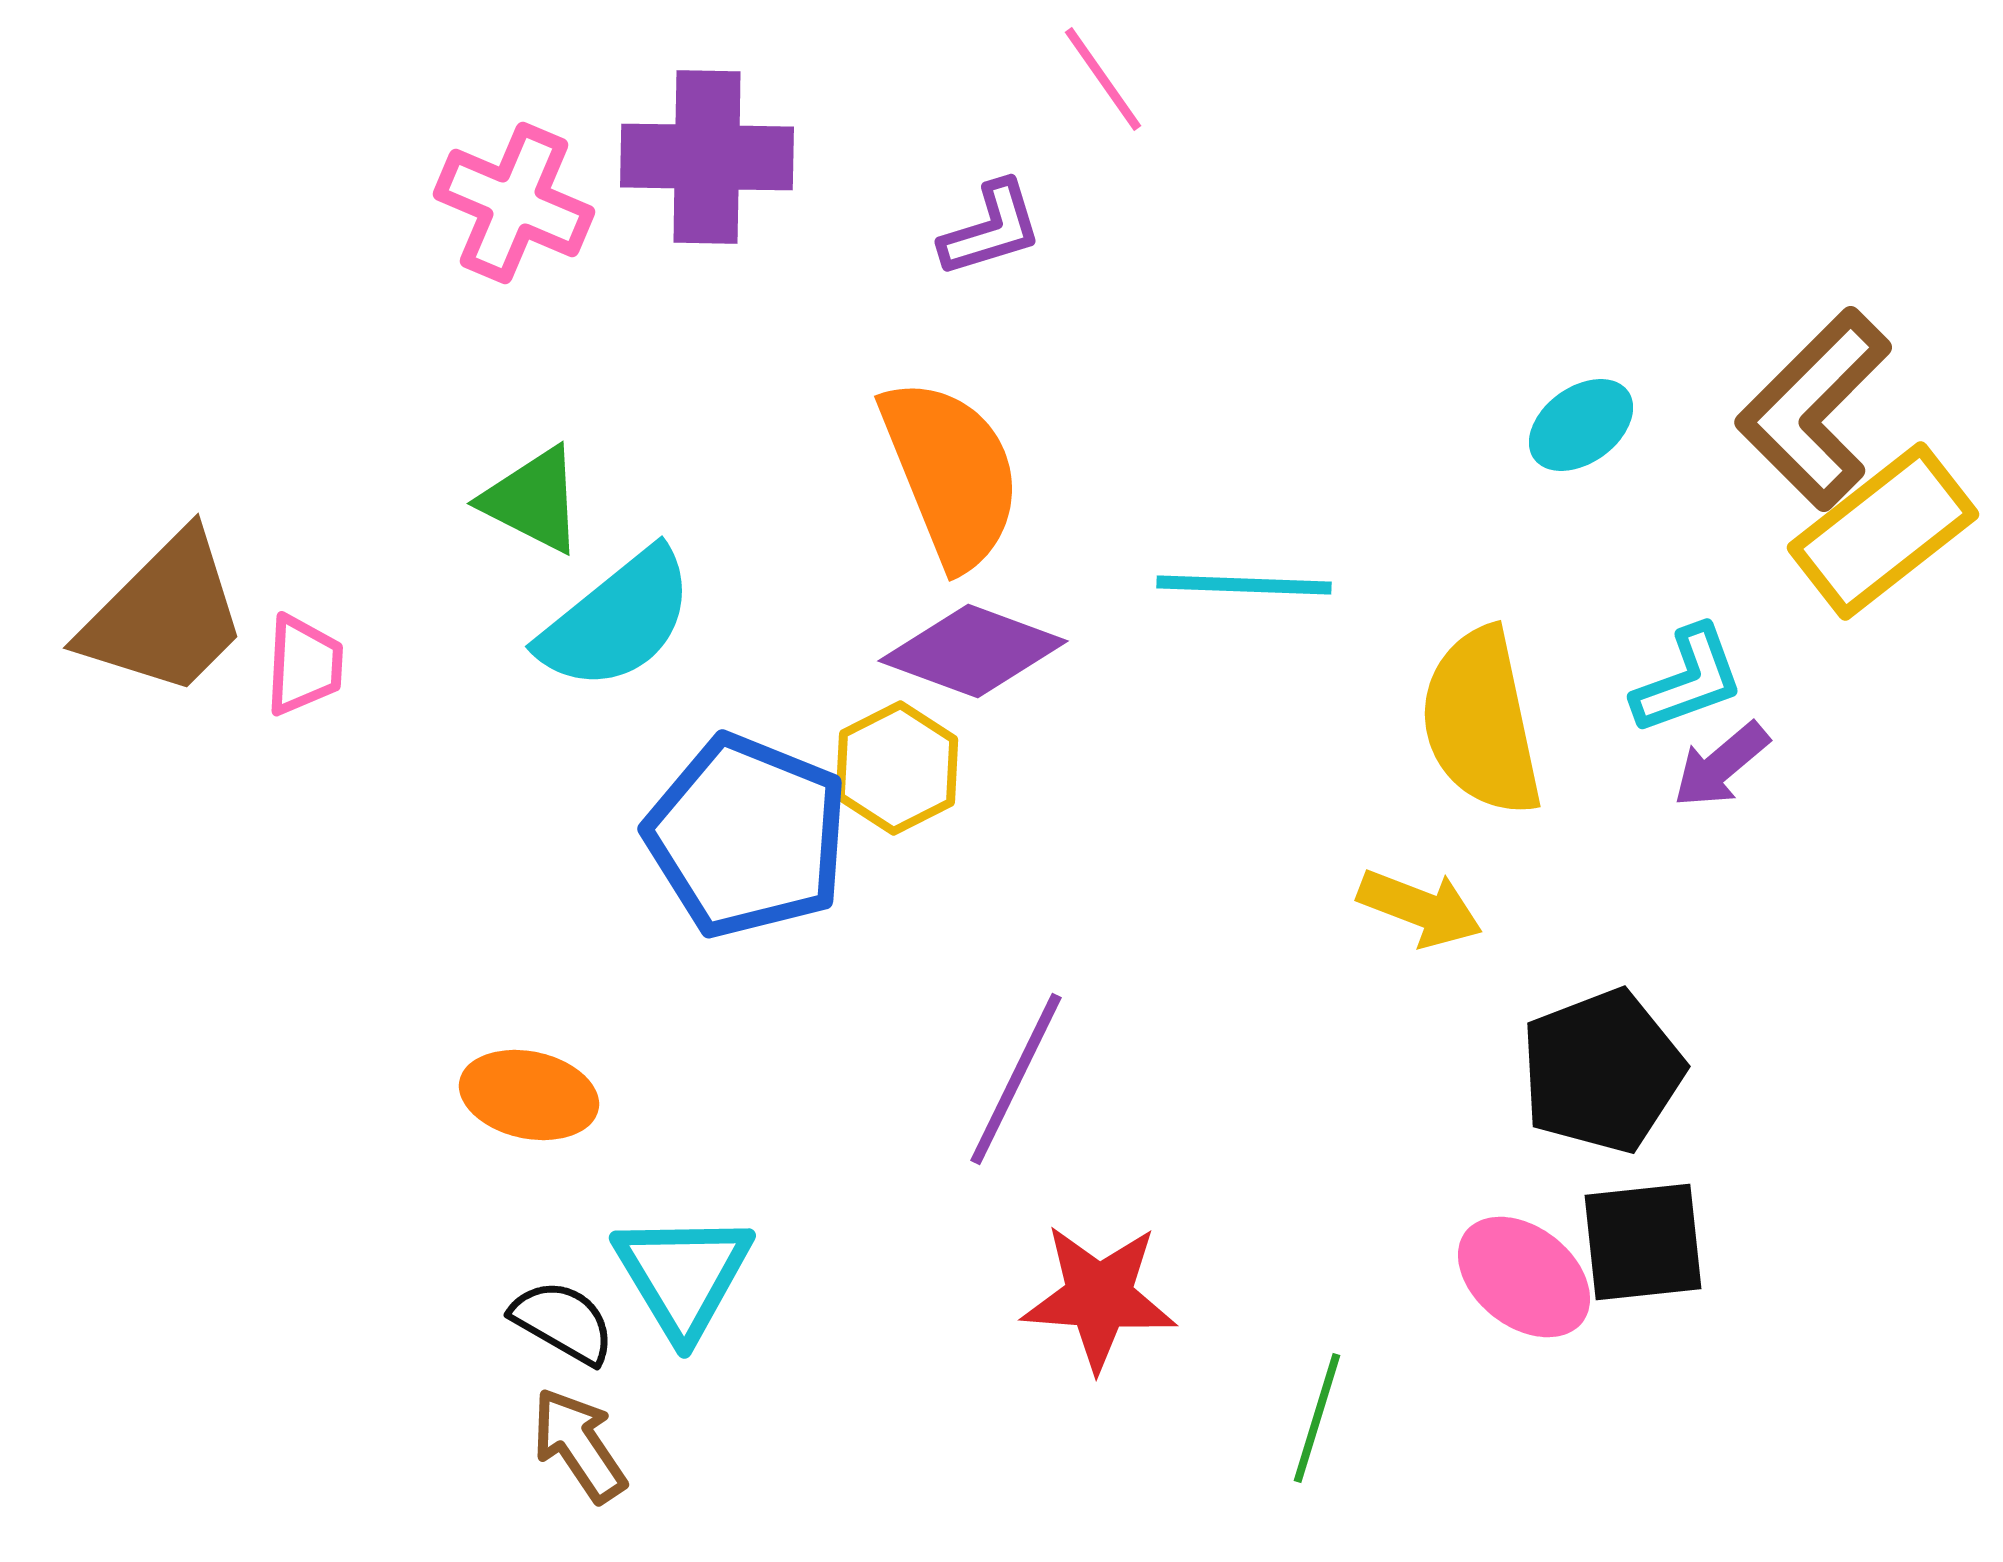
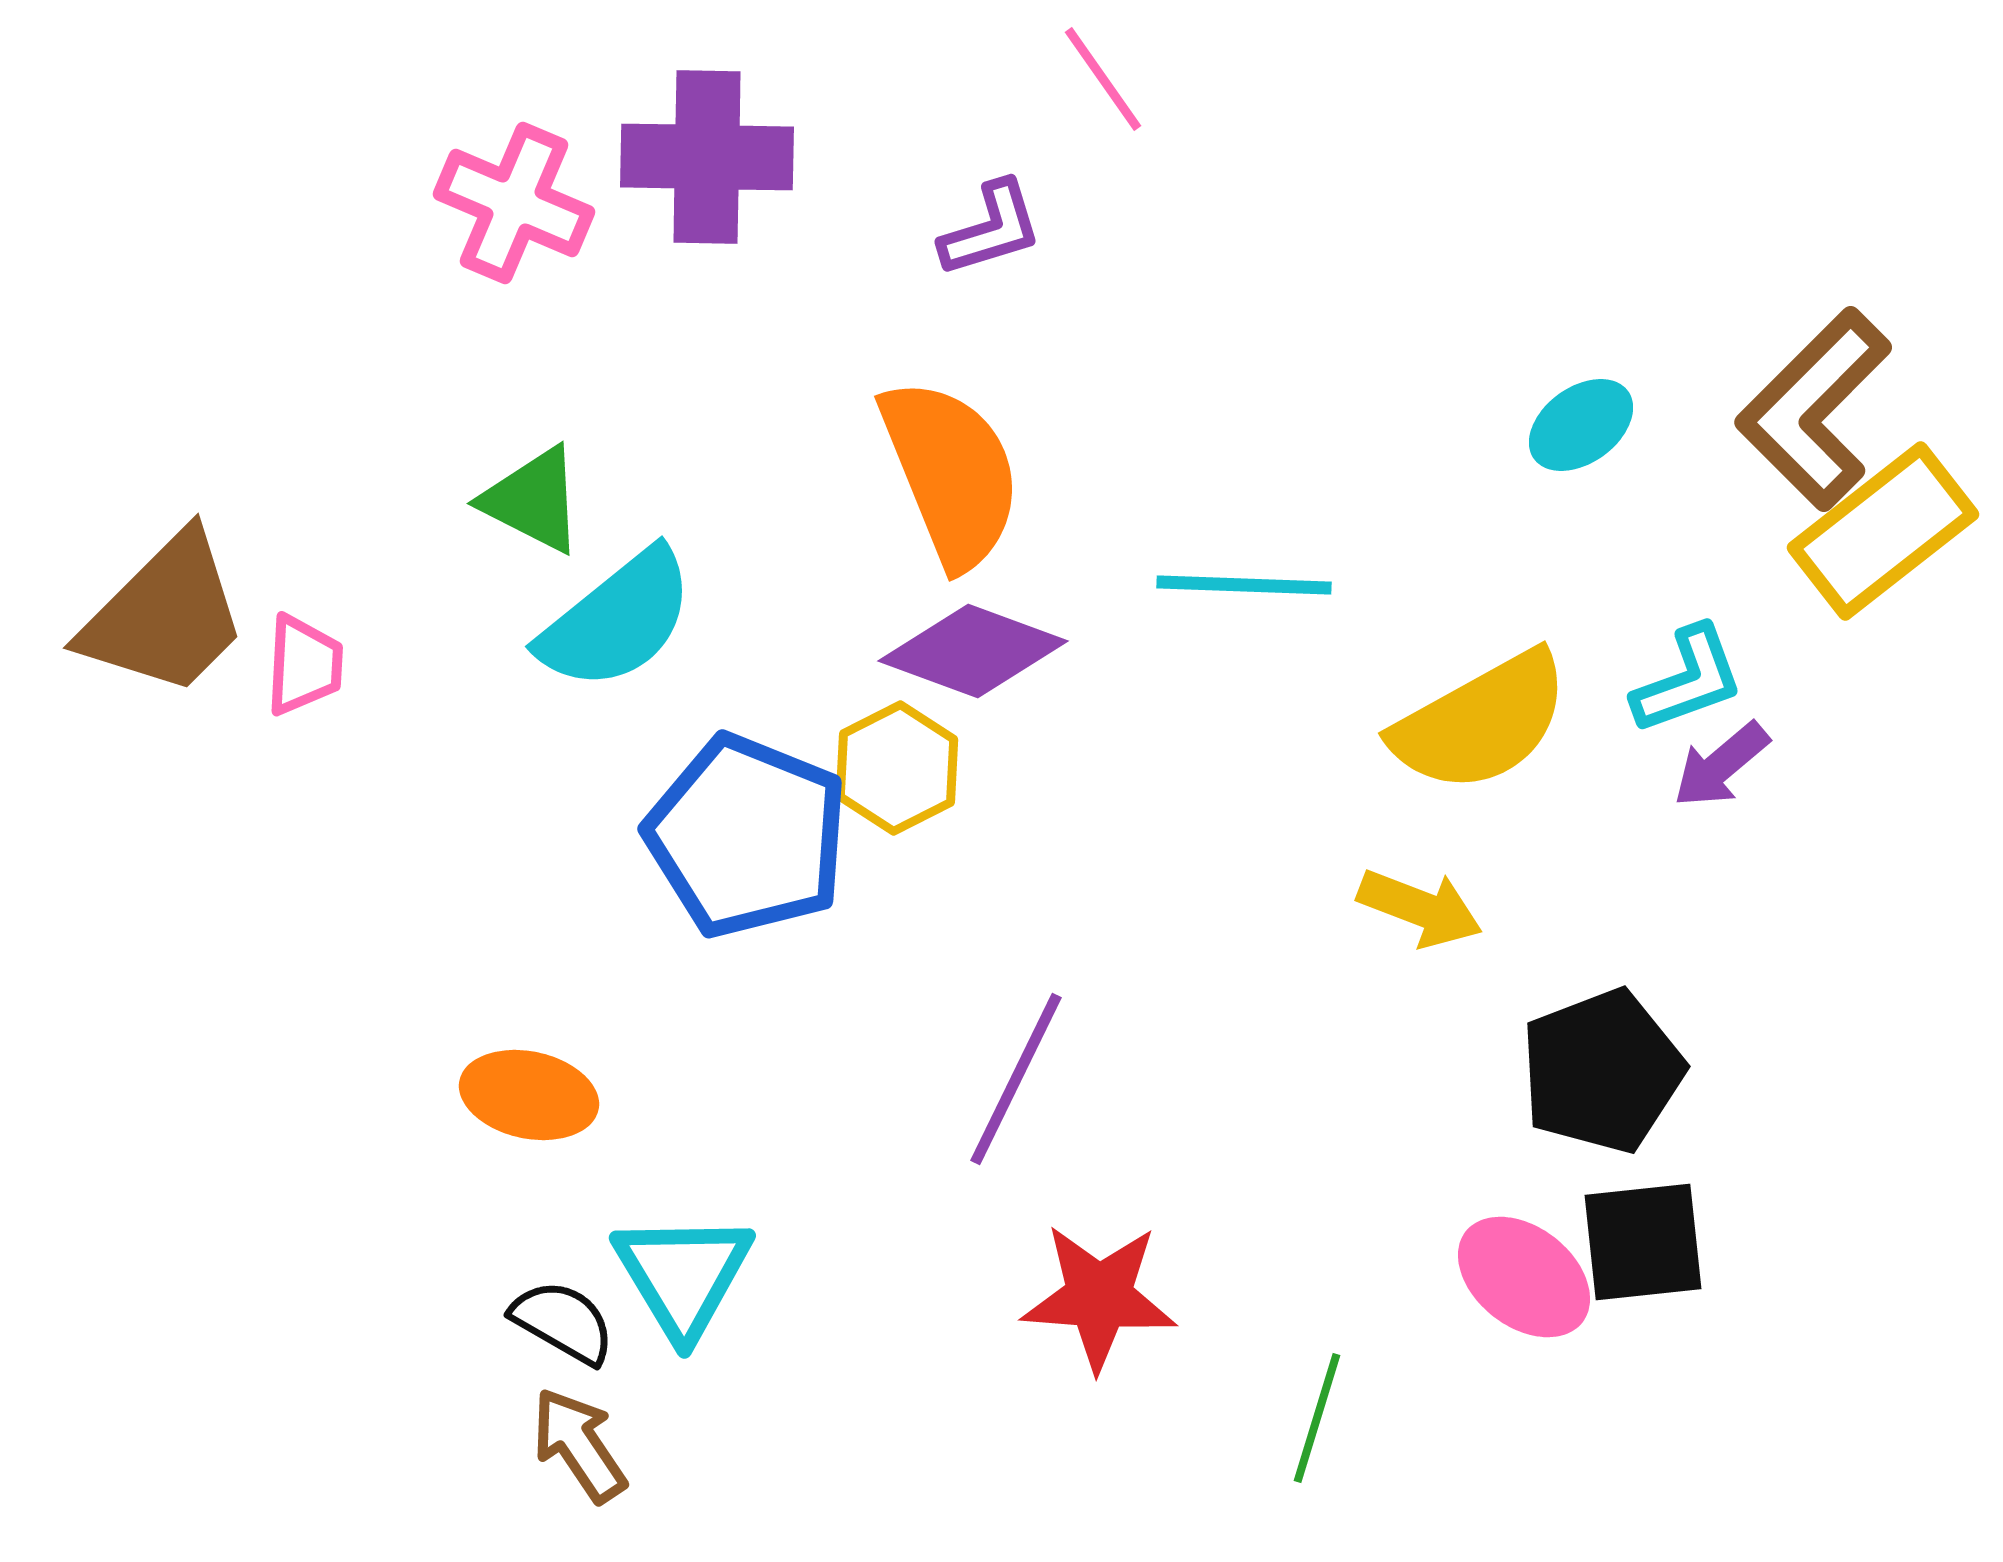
yellow semicircle: rotated 107 degrees counterclockwise
